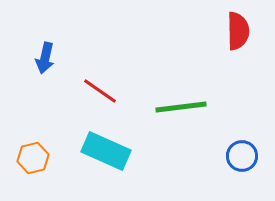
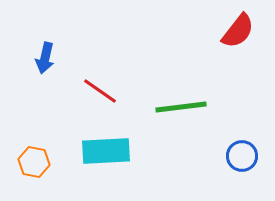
red semicircle: rotated 39 degrees clockwise
cyan rectangle: rotated 27 degrees counterclockwise
orange hexagon: moved 1 px right, 4 px down; rotated 24 degrees clockwise
